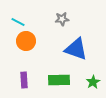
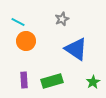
gray star: rotated 16 degrees counterclockwise
blue triangle: rotated 15 degrees clockwise
green rectangle: moved 7 px left, 1 px down; rotated 15 degrees counterclockwise
